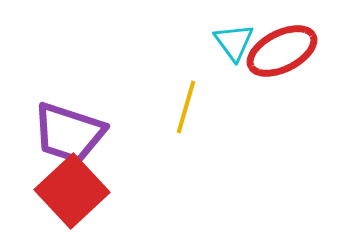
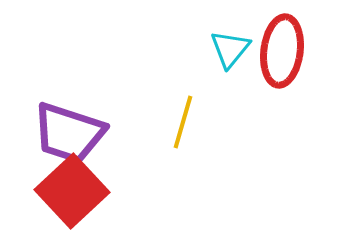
cyan triangle: moved 4 px left, 7 px down; rotated 15 degrees clockwise
red ellipse: rotated 56 degrees counterclockwise
yellow line: moved 3 px left, 15 px down
